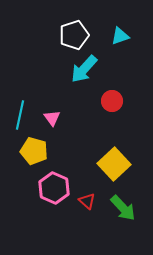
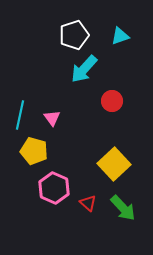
red triangle: moved 1 px right, 2 px down
